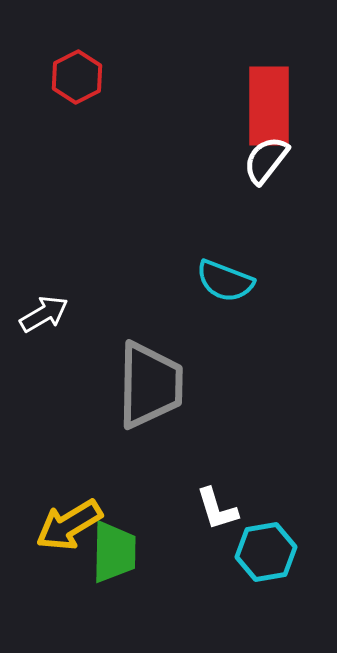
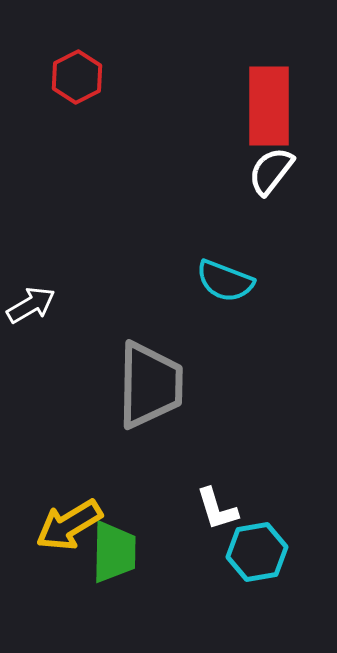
white semicircle: moved 5 px right, 11 px down
white arrow: moved 13 px left, 9 px up
cyan hexagon: moved 9 px left
